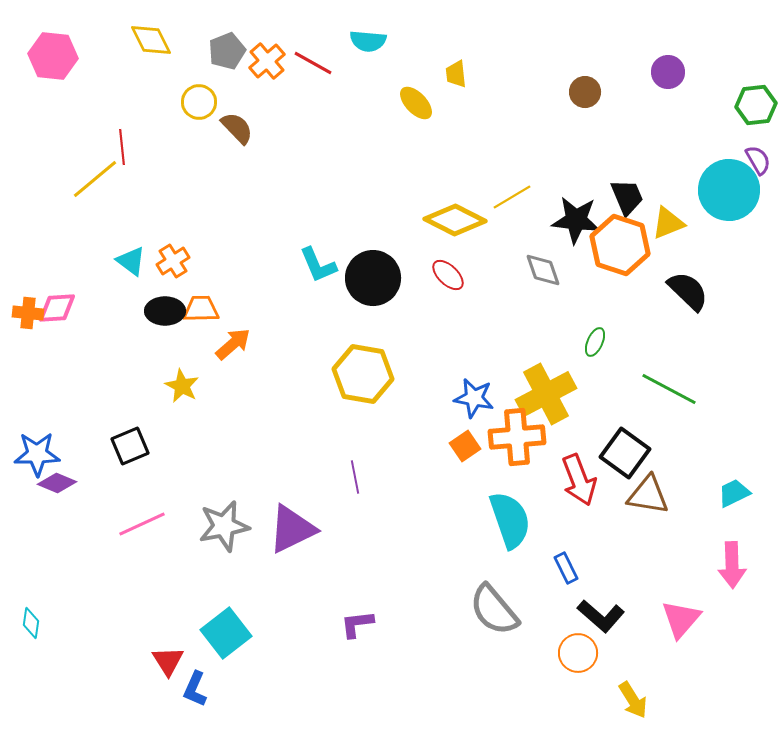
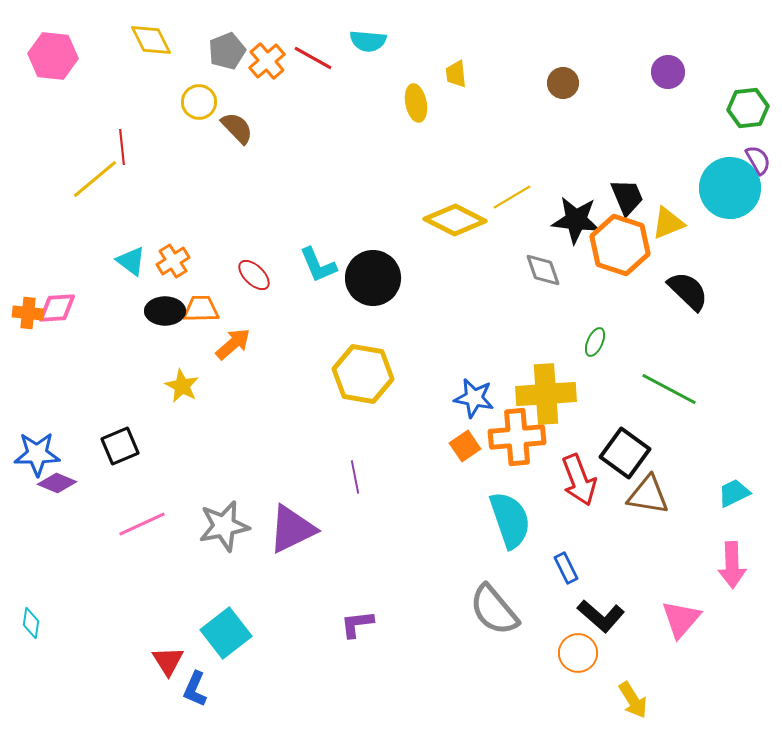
red line at (313, 63): moved 5 px up
brown circle at (585, 92): moved 22 px left, 9 px up
yellow ellipse at (416, 103): rotated 33 degrees clockwise
green hexagon at (756, 105): moved 8 px left, 3 px down
cyan circle at (729, 190): moved 1 px right, 2 px up
red ellipse at (448, 275): moved 194 px left
yellow cross at (546, 394): rotated 24 degrees clockwise
black square at (130, 446): moved 10 px left
